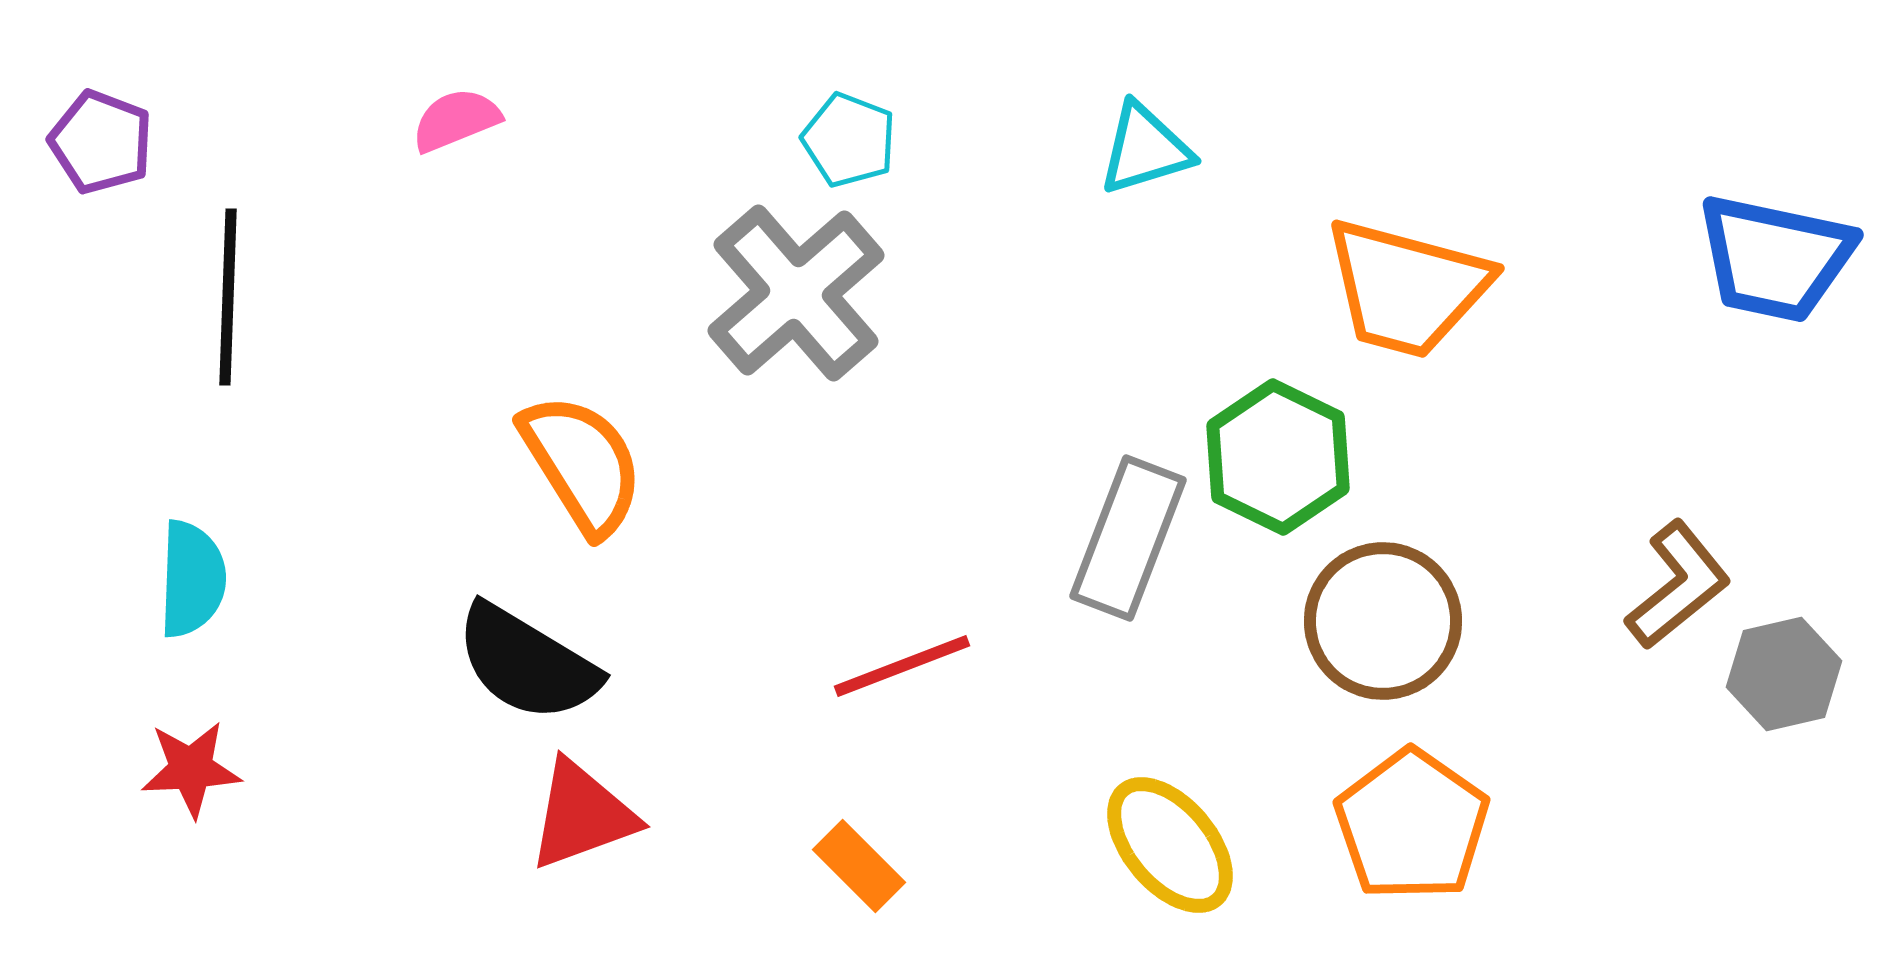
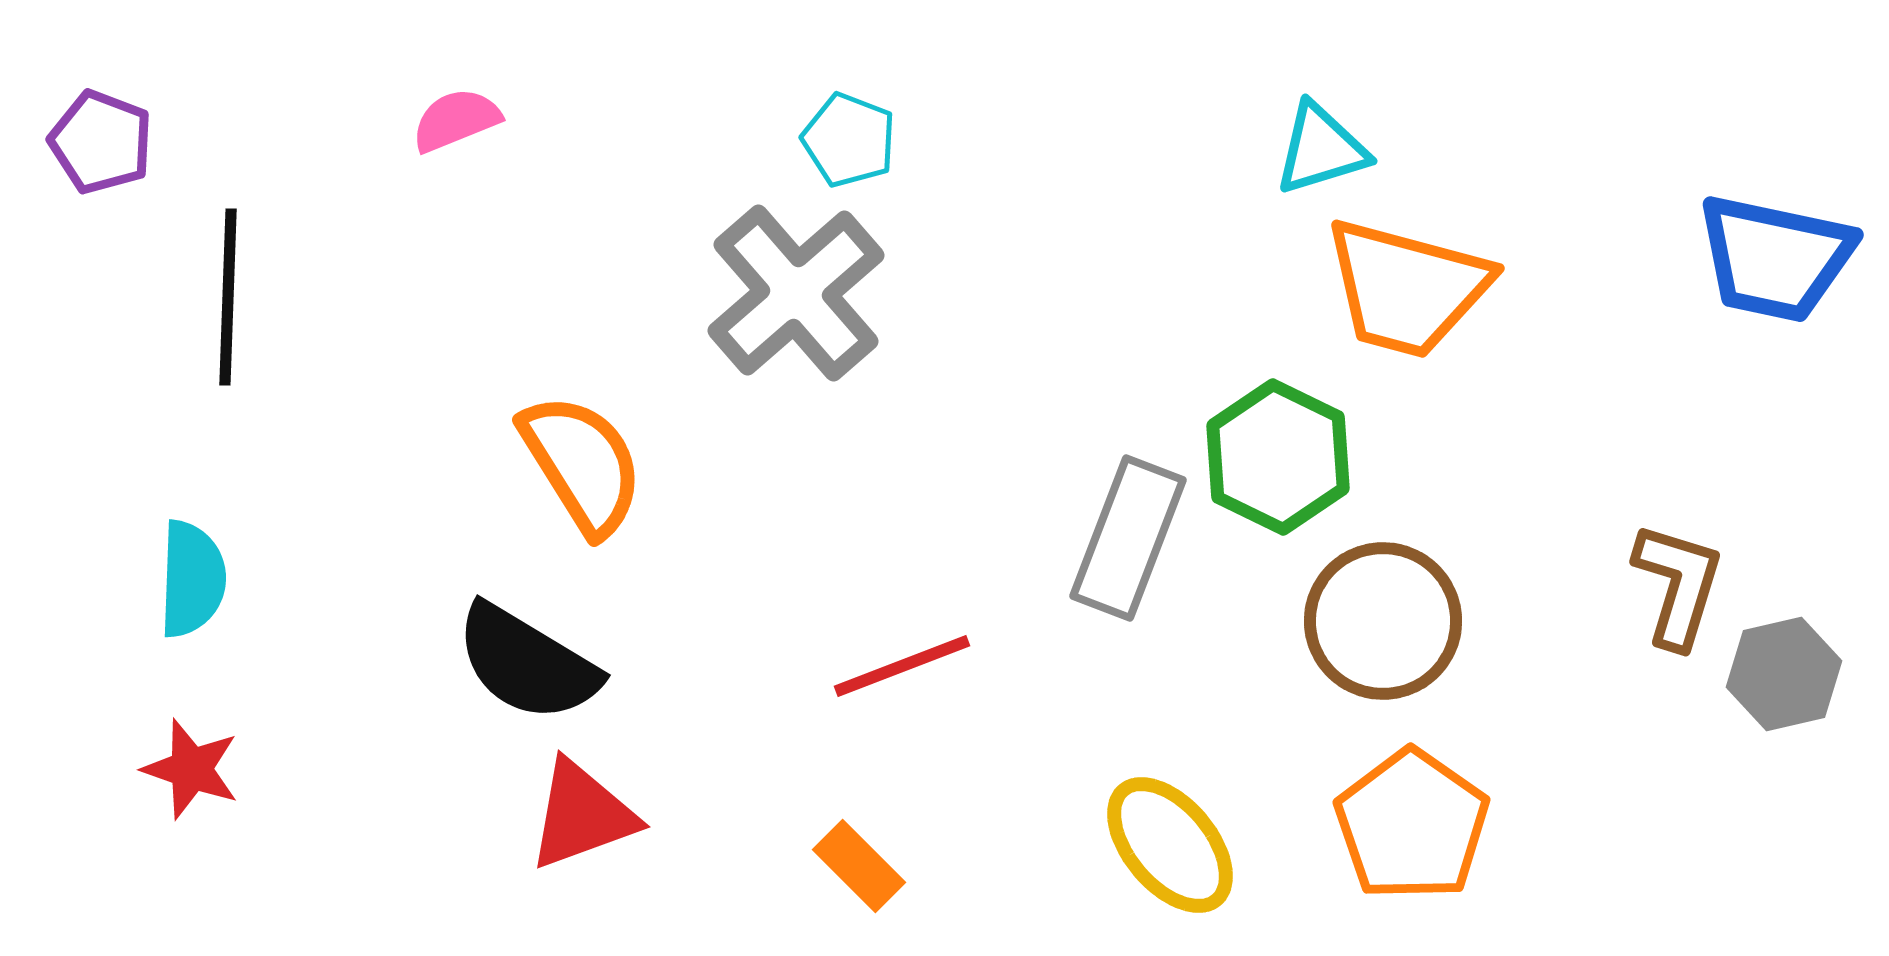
cyan triangle: moved 176 px right
brown L-shape: rotated 34 degrees counterclockwise
red star: rotated 22 degrees clockwise
